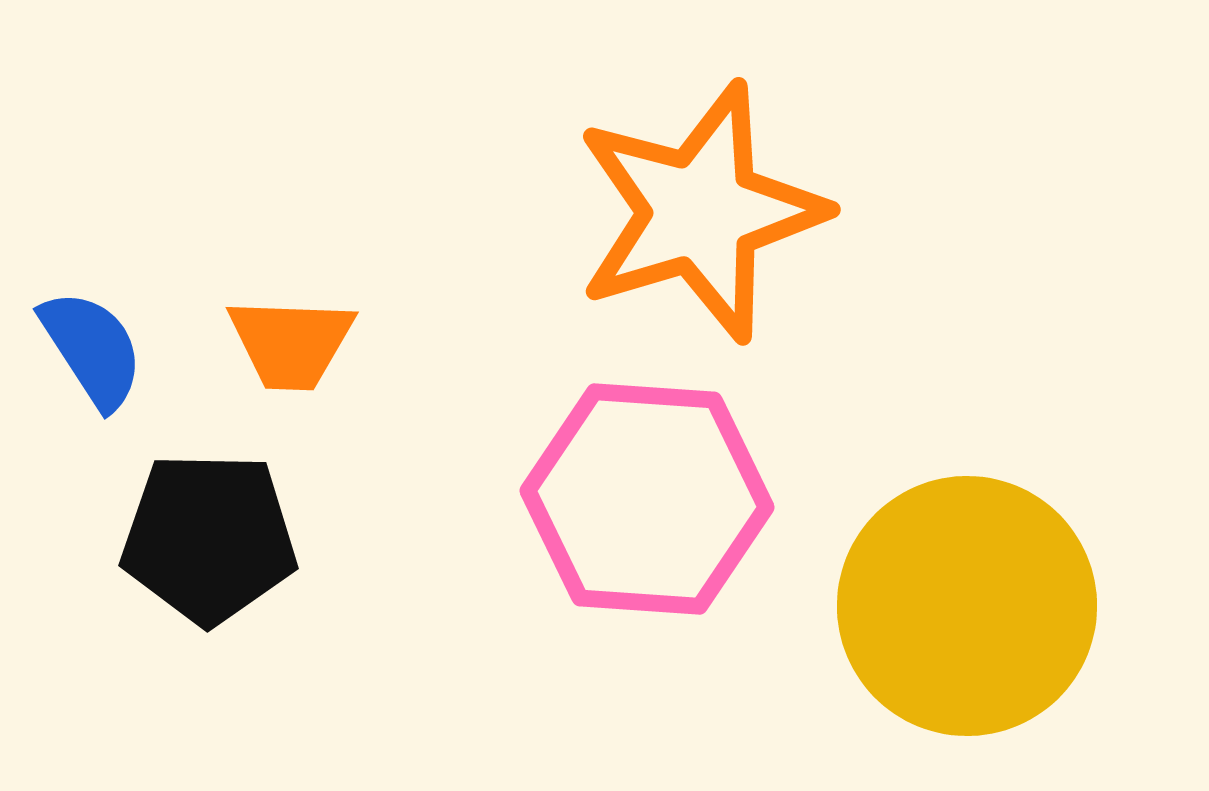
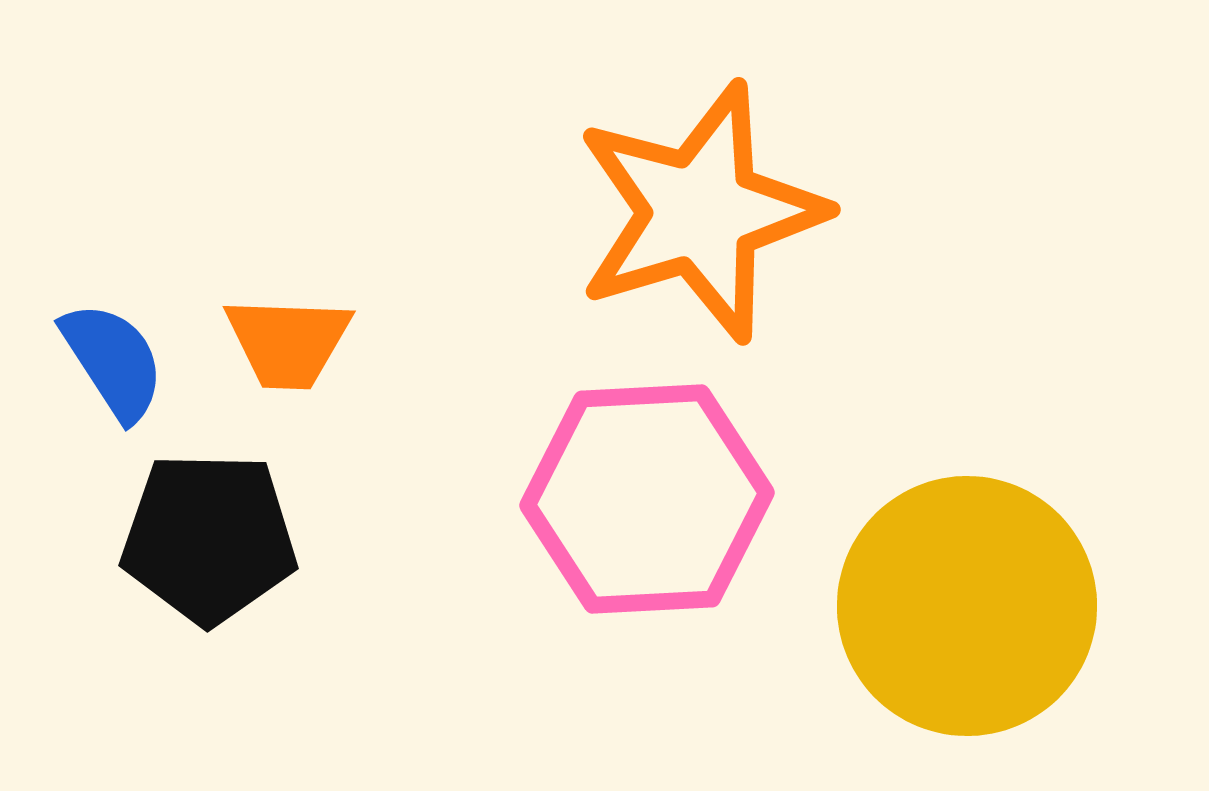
orange trapezoid: moved 3 px left, 1 px up
blue semicircle: moved 21 px right, 12 px down
pink hexagon: rotated 7 degrees counterclockwise
